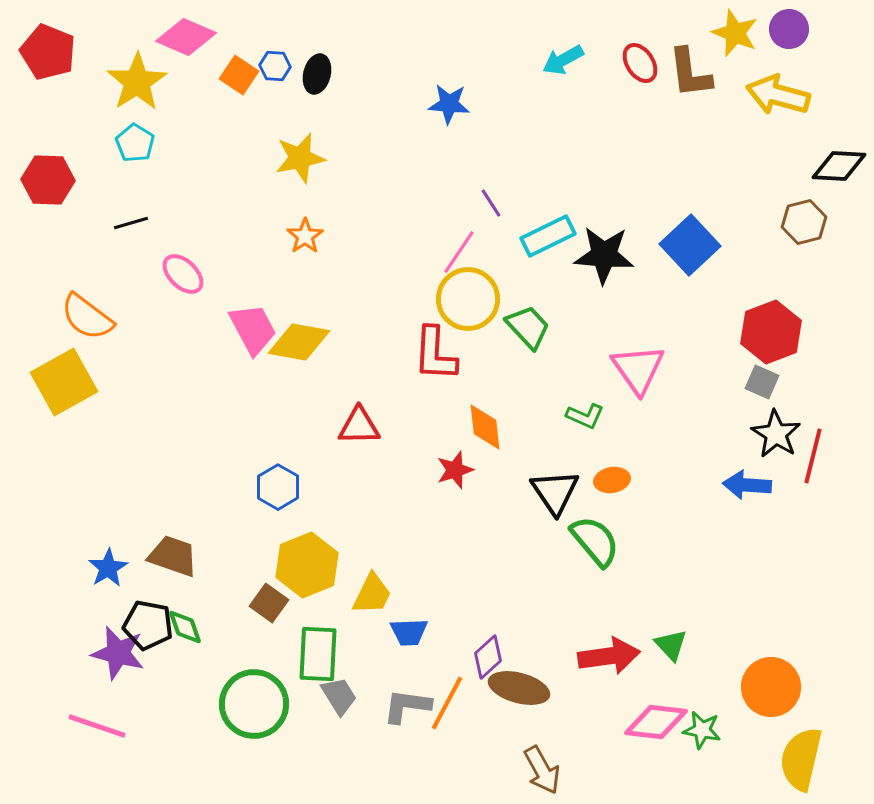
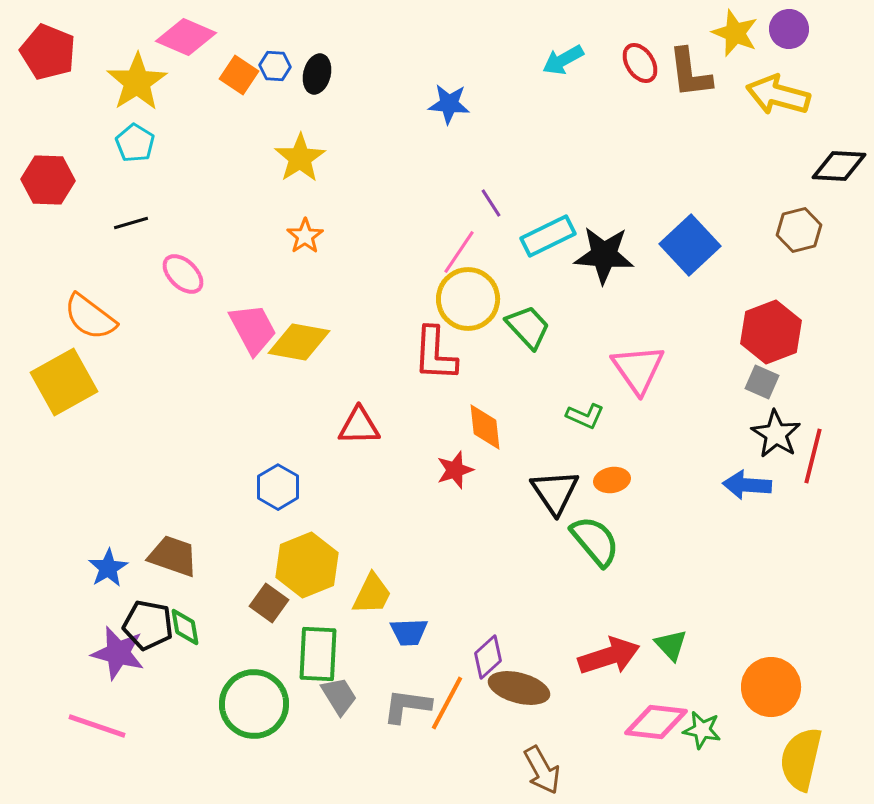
yellow star at (300, 158): rotated 21 degrees counterclockwise
brown hexagon at (804, 222): moved 5 px left, 8 px down
orange semicircle at (87, 317): moved 3 px right
green diamond at (185, 627): rotated 9 degrees clockwise
red arrow at (609, 656): rotated 10 degrees counterclockwise
